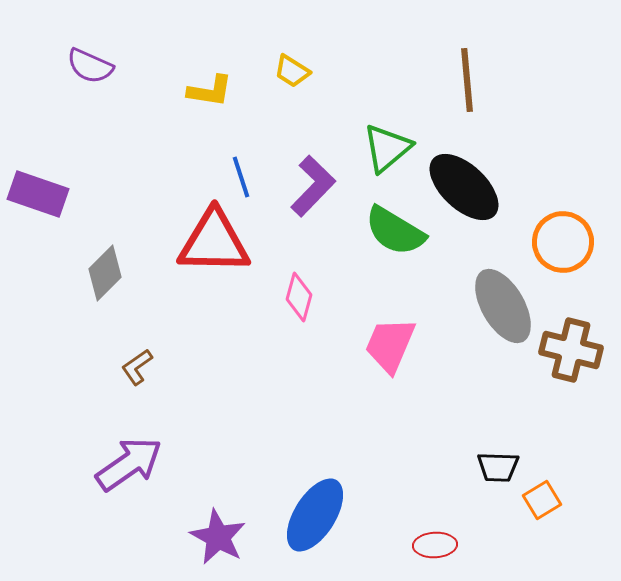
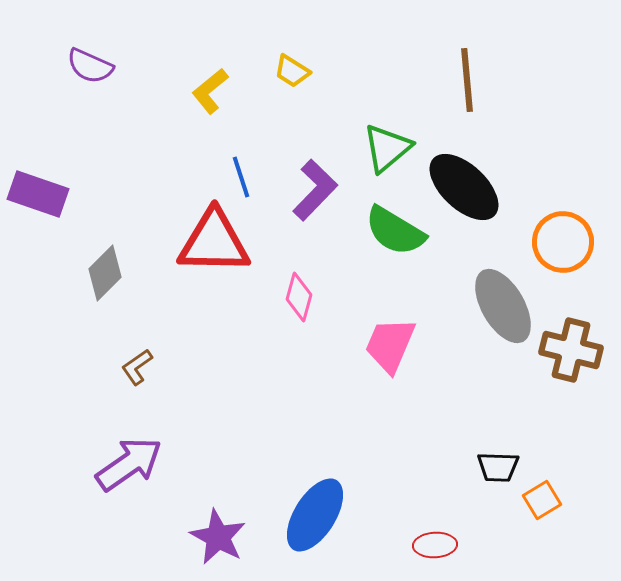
yellow L-shape: rotated 132 degrees clockwise
purple L-shape: moved 2 px right, 4 px down
